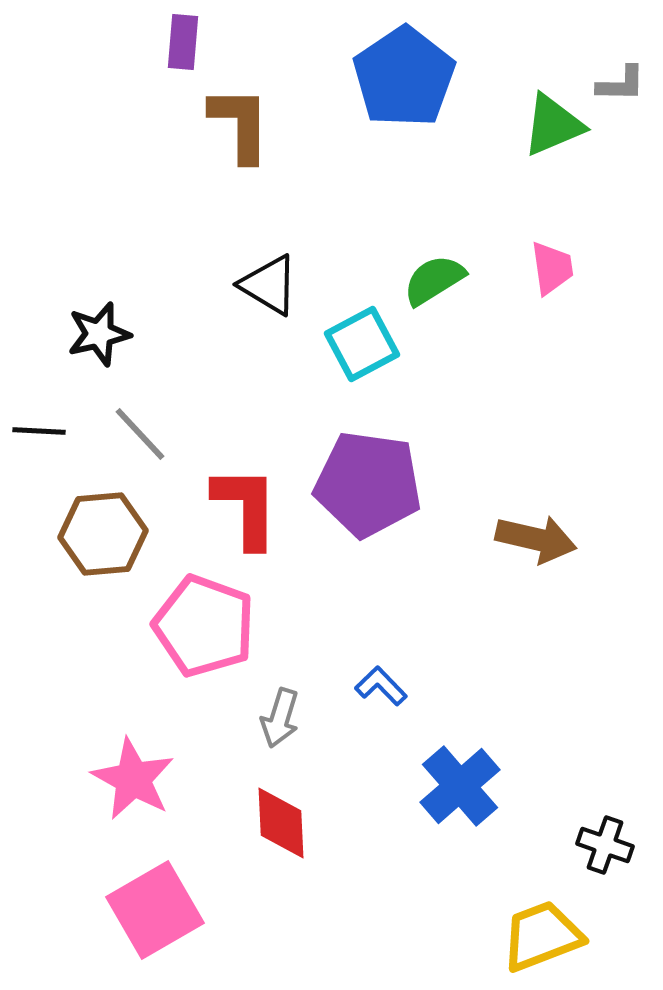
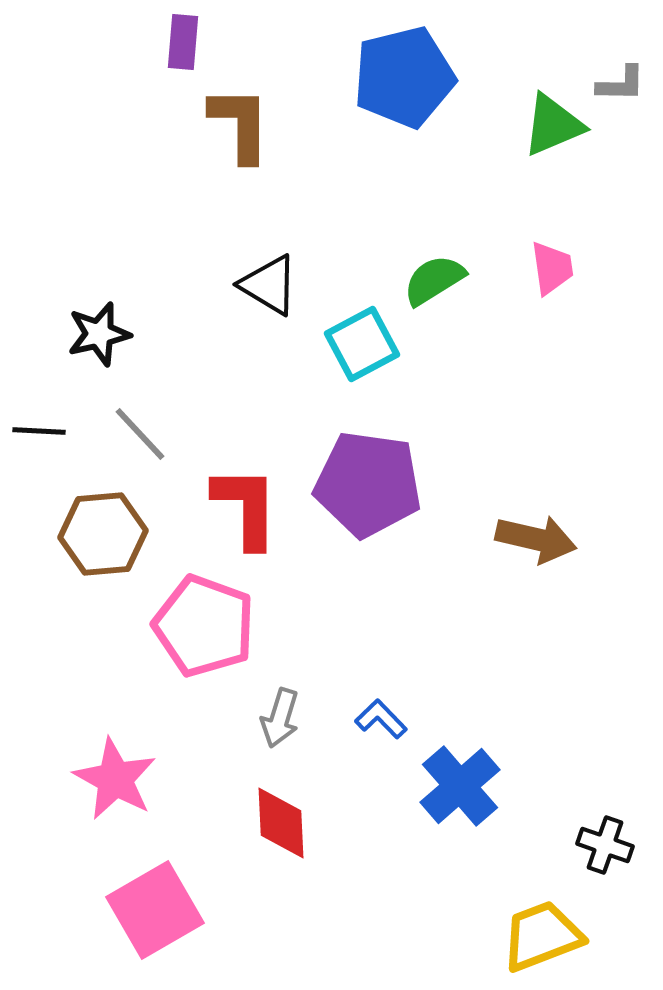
blue pentagon: rotated 20 degrees clockwise
blue L-shape: moved 33 px down
pink star: moved 18 px left
